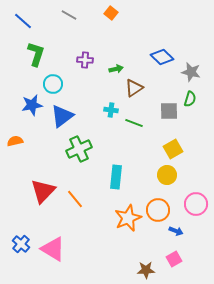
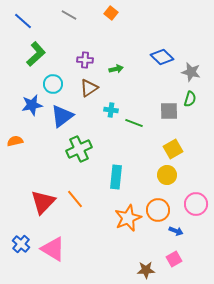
green L-shape: rotated 30 degrees clockwise
brown triangle: moved 45 px left
red triangle: moved 11 px down
